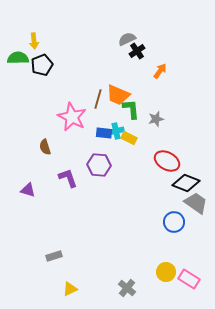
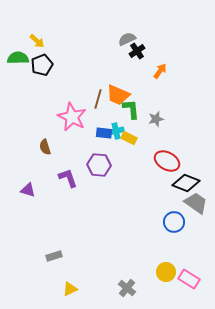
yellow arrow: moved 3 px right; rotated 42 degrees counterclockwise
